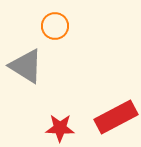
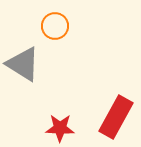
gray triangle: moved 3 px left, 2 px up
red rectangle: rotated 33 degrees counterclockwise
